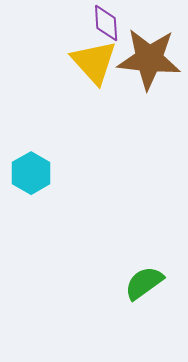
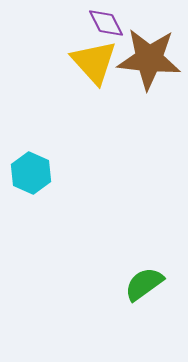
purple diamond: rotated 24 degrees counterclockwise
cyan hexagon: rotated 6 degrees counterclockwise
green semicircle: moved 1 px down
